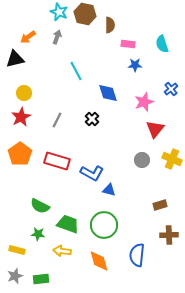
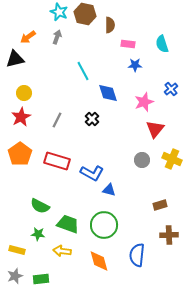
cyan line: moved 7 px right
